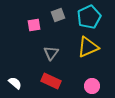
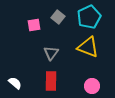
gray square: moved 2 px down; rotated 32 degrees counterclockwise
yellow triangle: rotated 45 degrees clockwise
red rectangle: rotated 66 degrees clockwise
